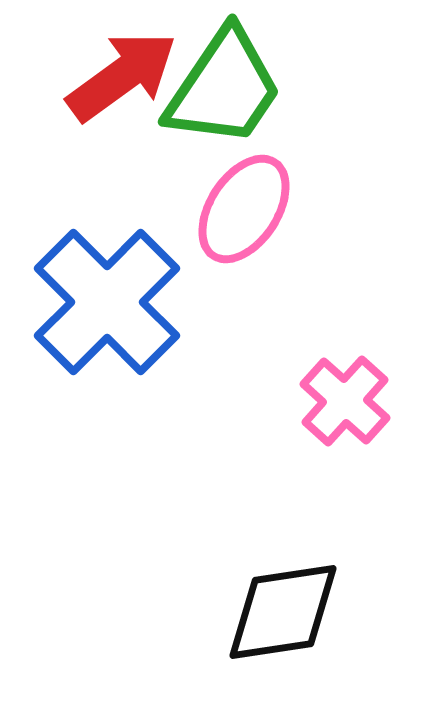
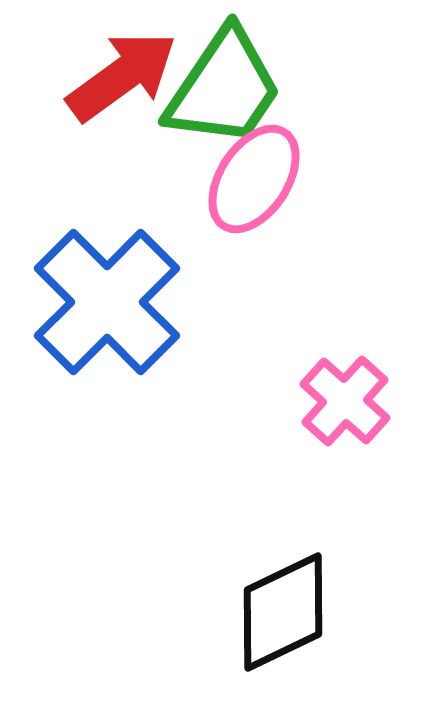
pink ellipse: moved 10 px right, 30 px up
black diamond: rotated 17 degrees counterclockwise
